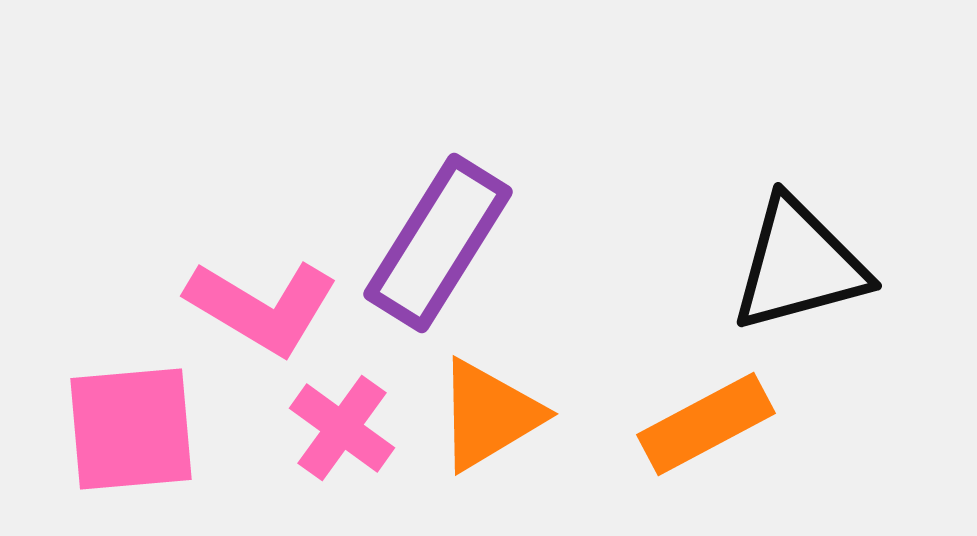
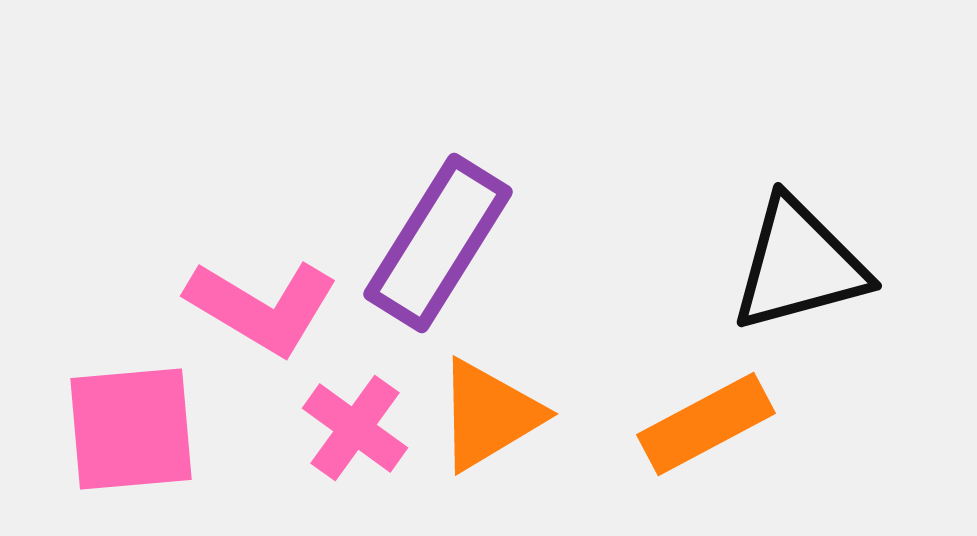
pink cross: moved 13 px right
